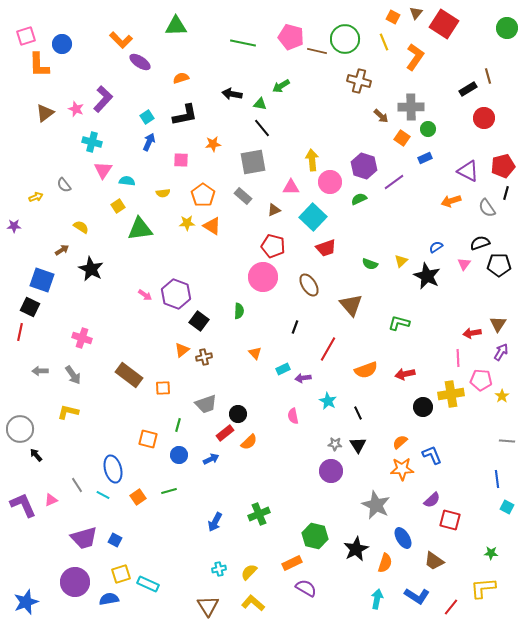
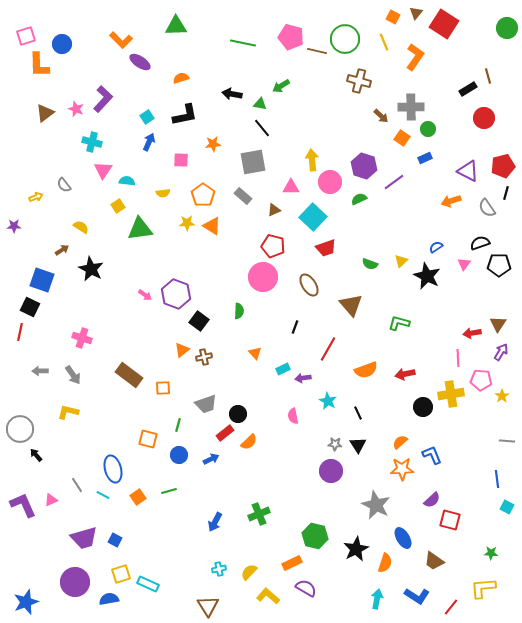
yellow L-shape at (253, 603): moved 15 px right, 7 px up
